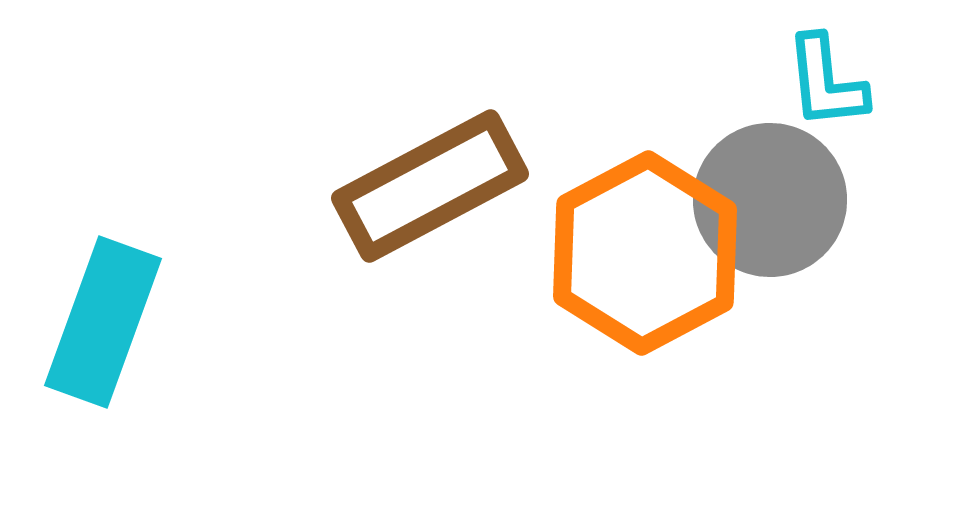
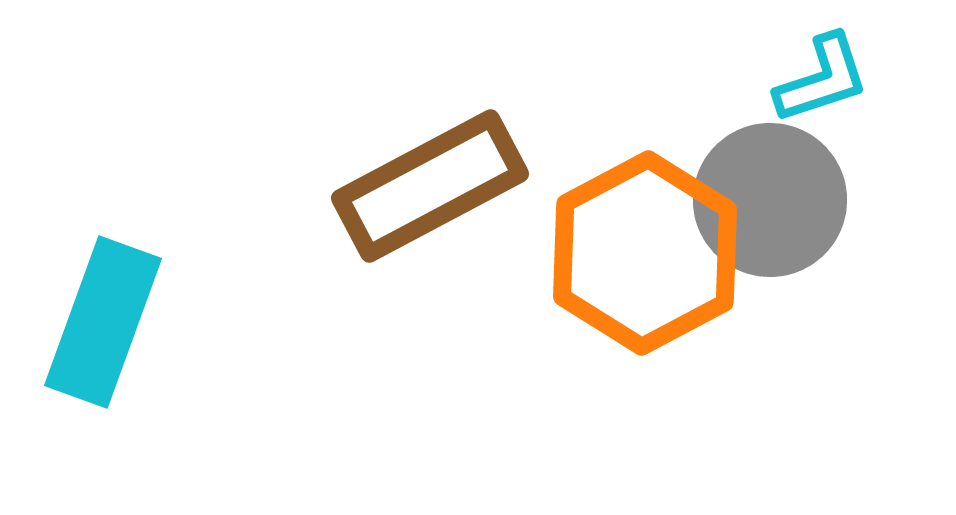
cyan L-shape: moved 4 px left, 3 px up; rotated 102 degrees counterclockwise
